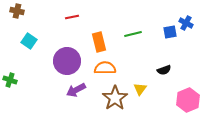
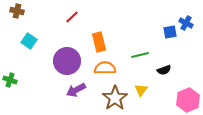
red line: rotated 32 degrees counterclockwise
green line: moved 7 px right, 21 px down
yellow triangle: moved 1 px right, 1 px down
